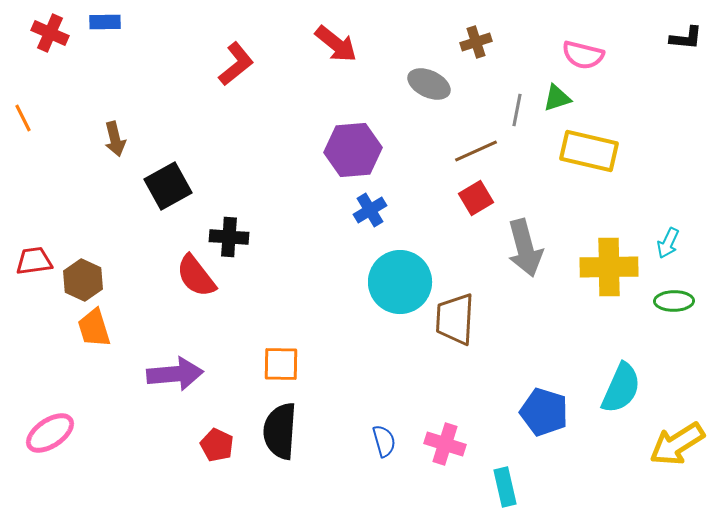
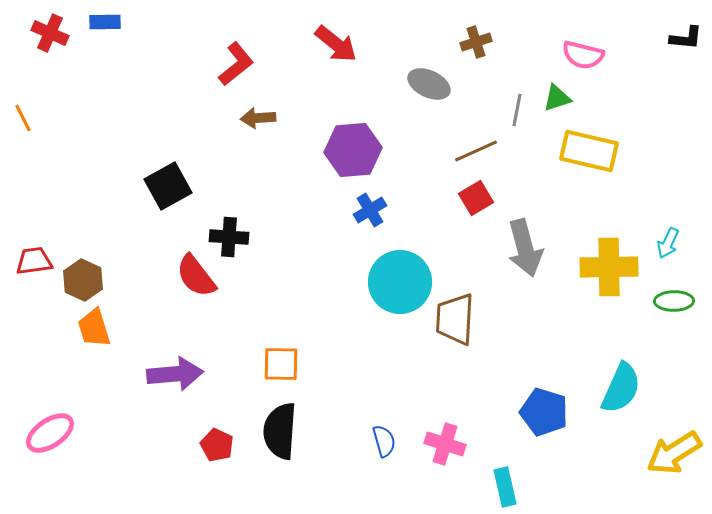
brown arrow: moved 143 px right, 21 px up; rotated 100 degrees clockwise
yellow arrow: moved 3 px left, 9 px down
